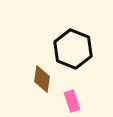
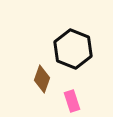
brown diamond: rotated 12 degrees clockwise
